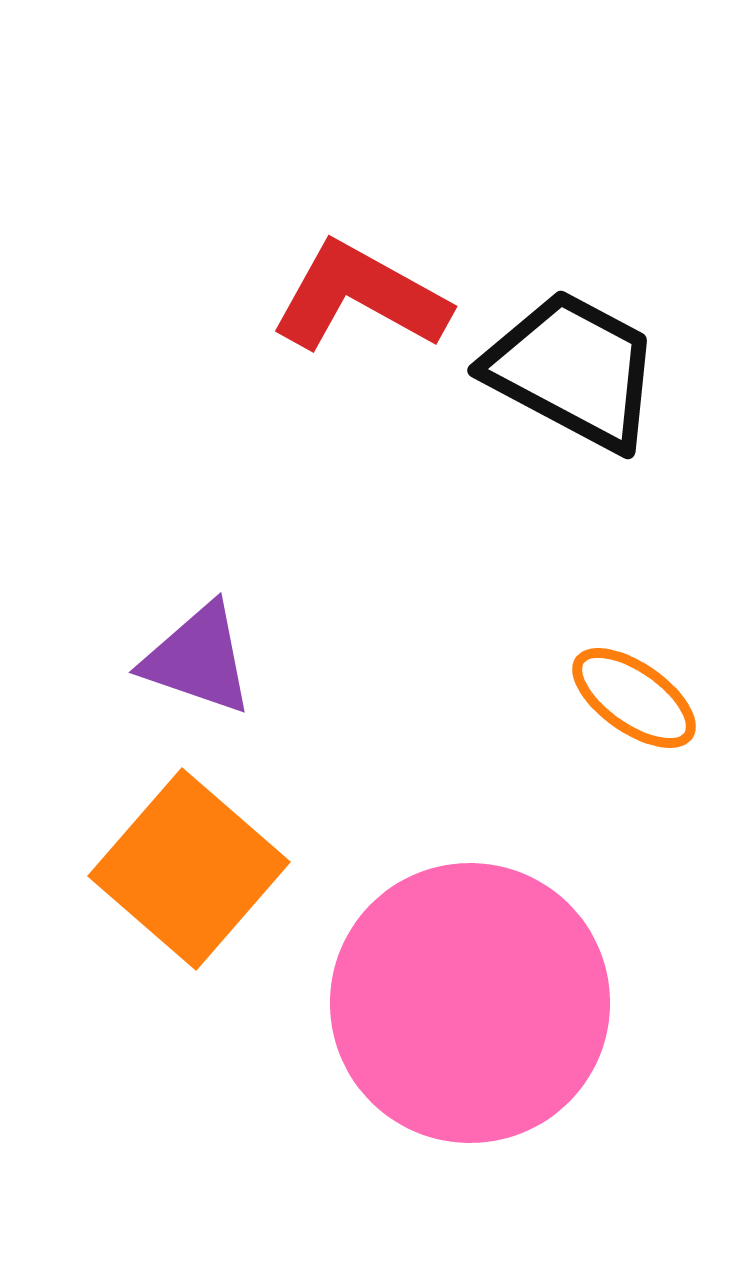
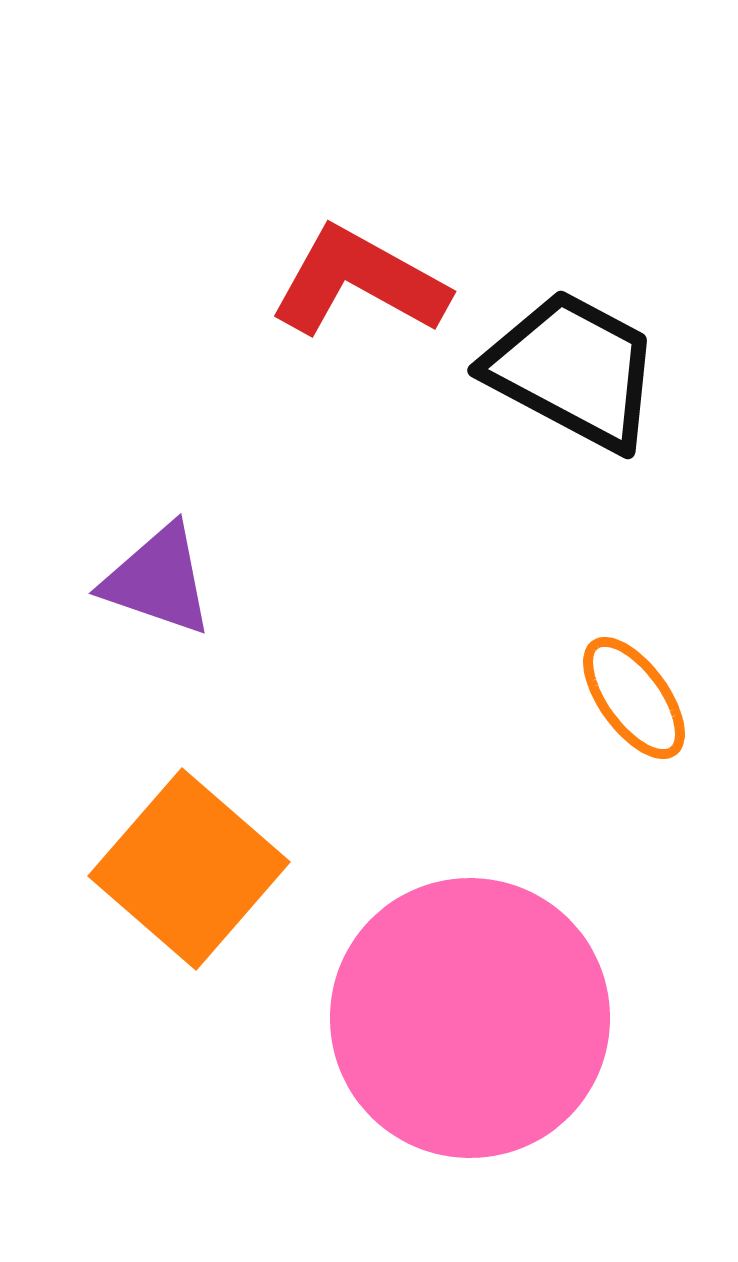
red L-shape: moved 1 px left, 15 px up
purple triangle: moved 40 px left, 79 px up
orange ellipse: rotated 19 degrees clockwise
pink circle: moved 15 px down
